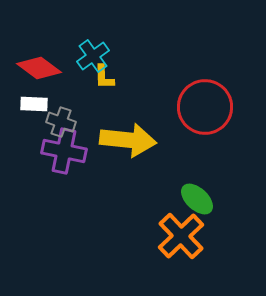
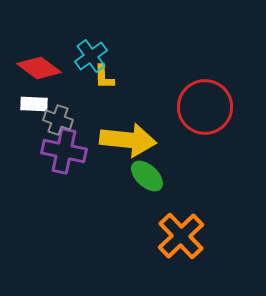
cyan cross: moved 2 px left
gray cross: moved 3 px left, 2 px up
green ellipse: moved 50 px left, 23 px up
